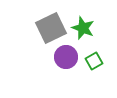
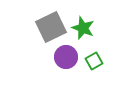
gray square: moved 1 px up
